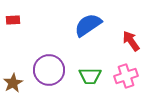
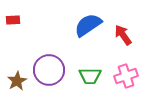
red arrow: moved 8 px left, 6 px up
brown star: moved 4 px right, 2 px up
